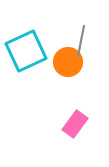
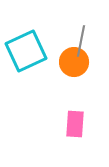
orange circle: moved 6 px right
pink rectangle: rotated 32 degrees counterclockwise
